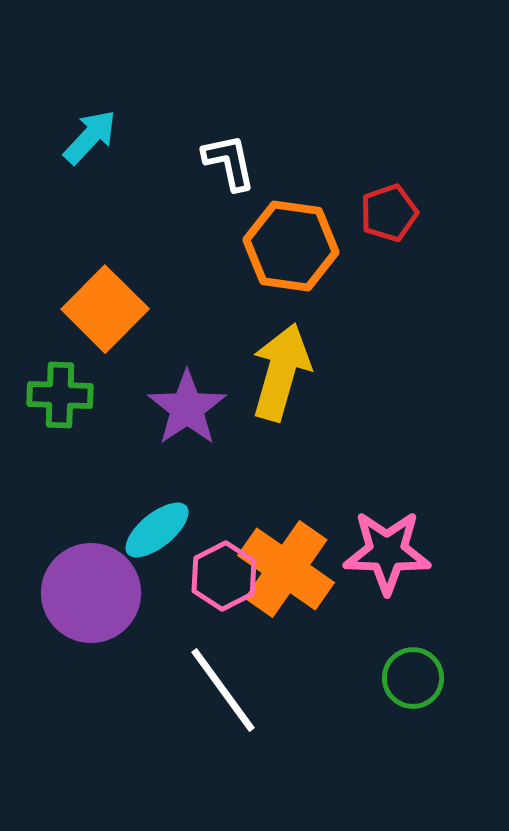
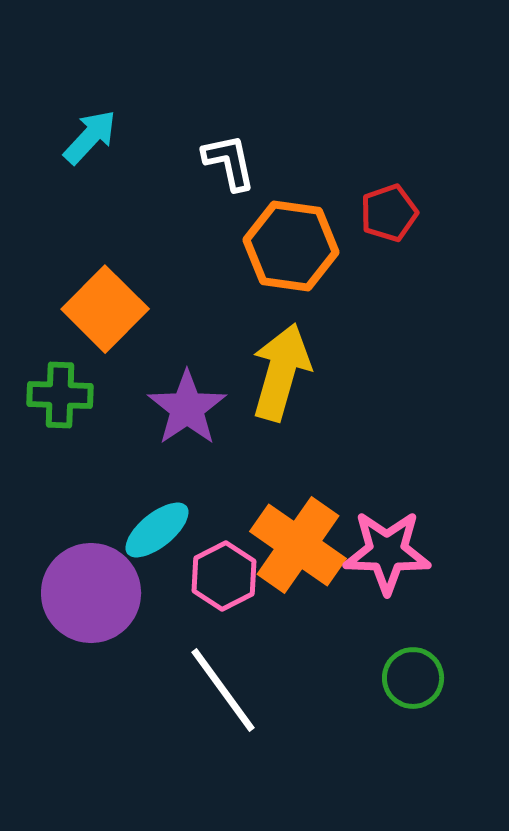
orange cross: moved 12 px right, 24 px up
